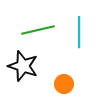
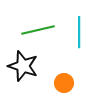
orange circle: moved 1 px up
